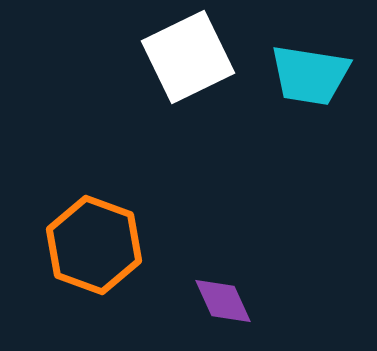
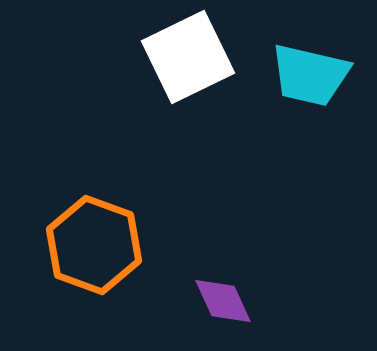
cyan trapezoid: rotated 4 degrees clockwise
